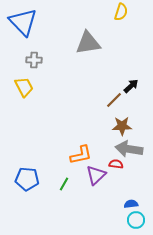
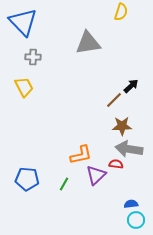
gray cross: moved 1 px left, 3 px up
